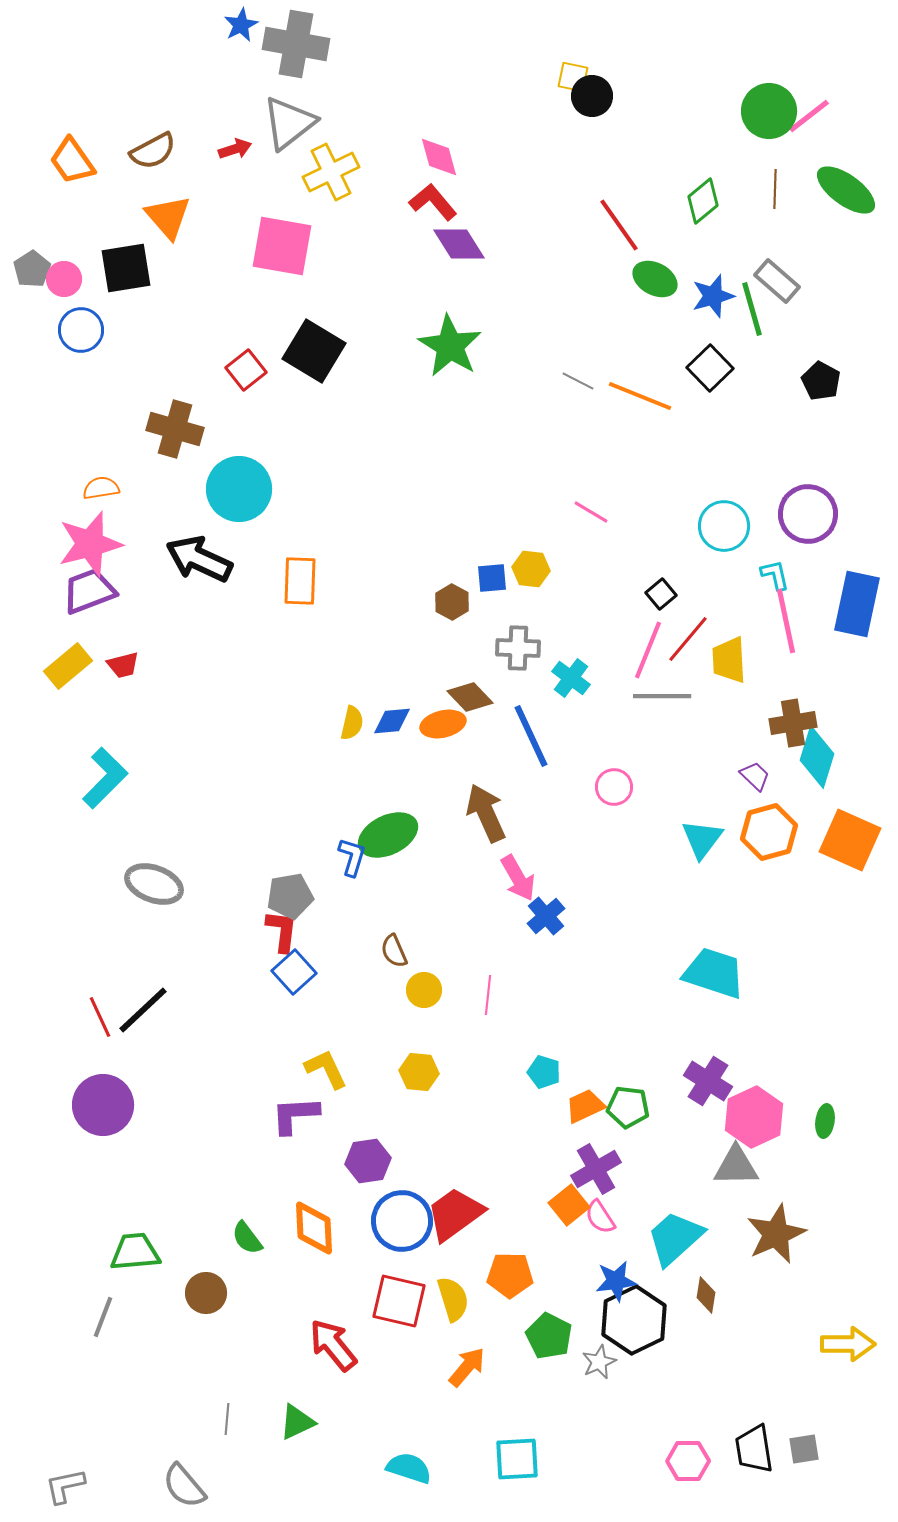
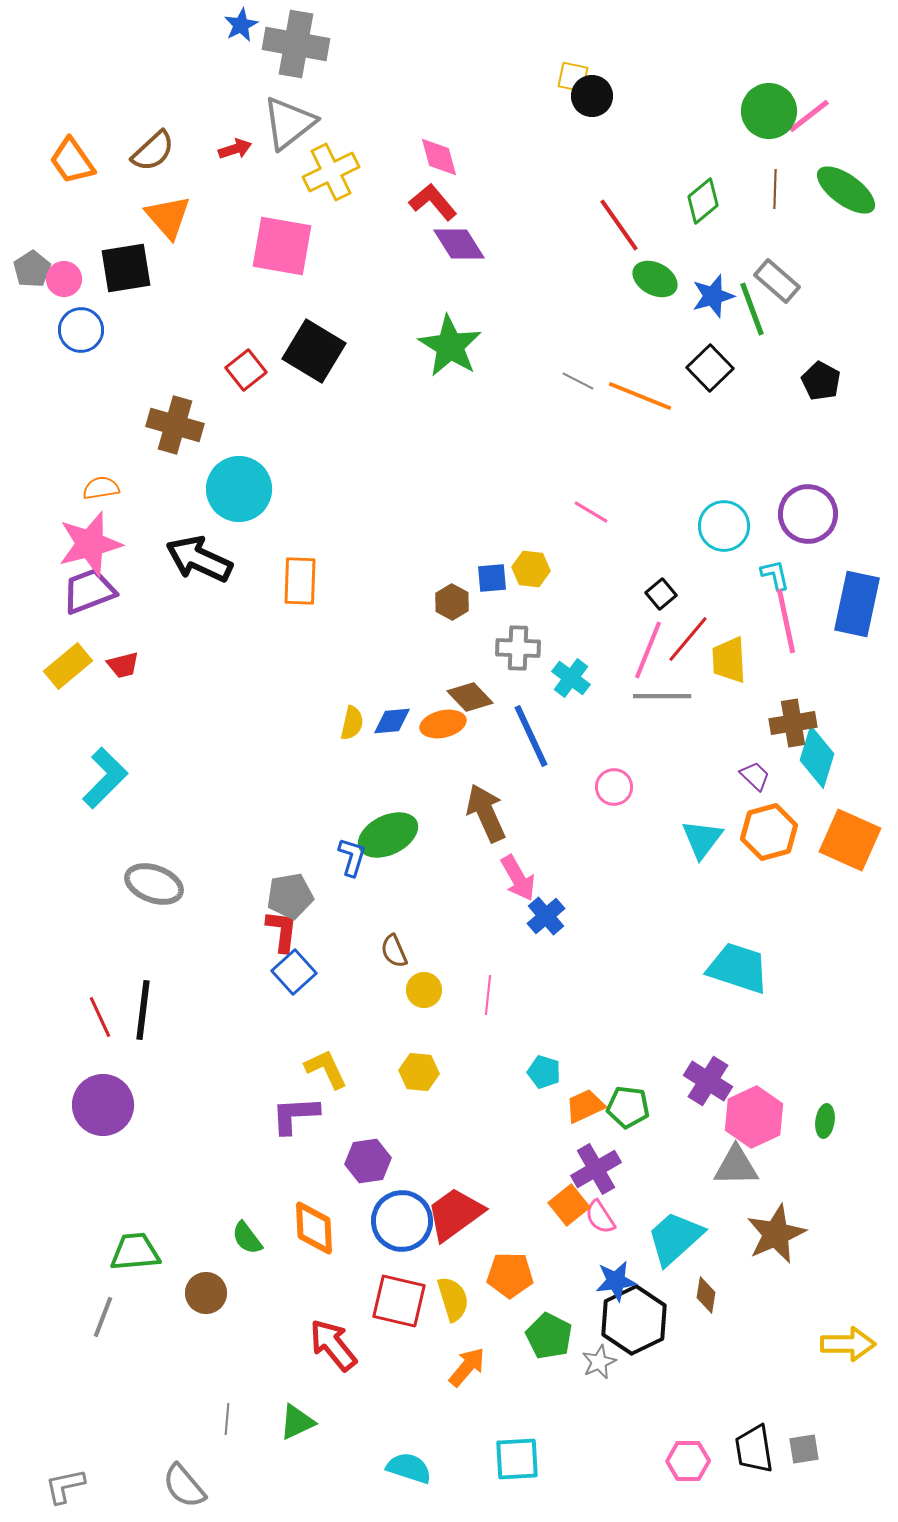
brown semicircle at (153, 151): rotated 15 degrees counterclockwise
green line at (752, 309): rotated 4 degrees counterclockwise
brown cross at (175, 429): moved 4 px up
cyan trapezoid at (714, 973): moved 24 px right, 5 px up
black line at (143, 1010): rotated 40 degrees counterclockwise
